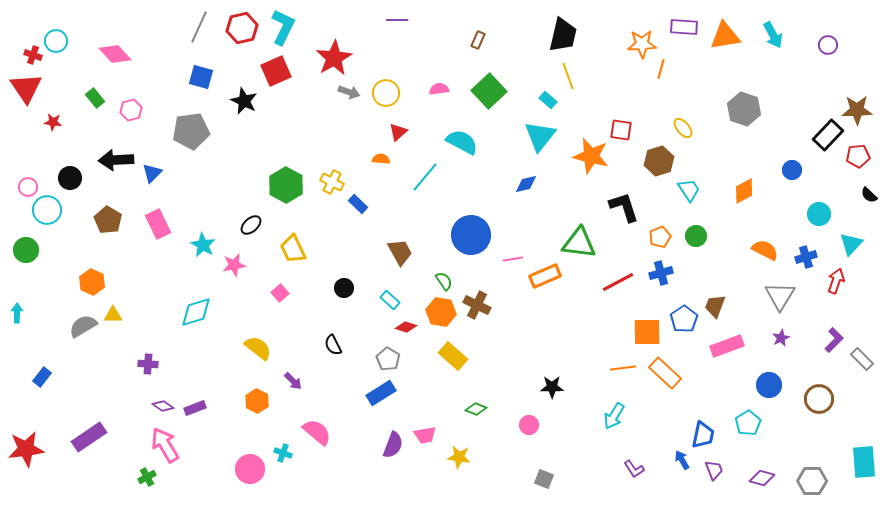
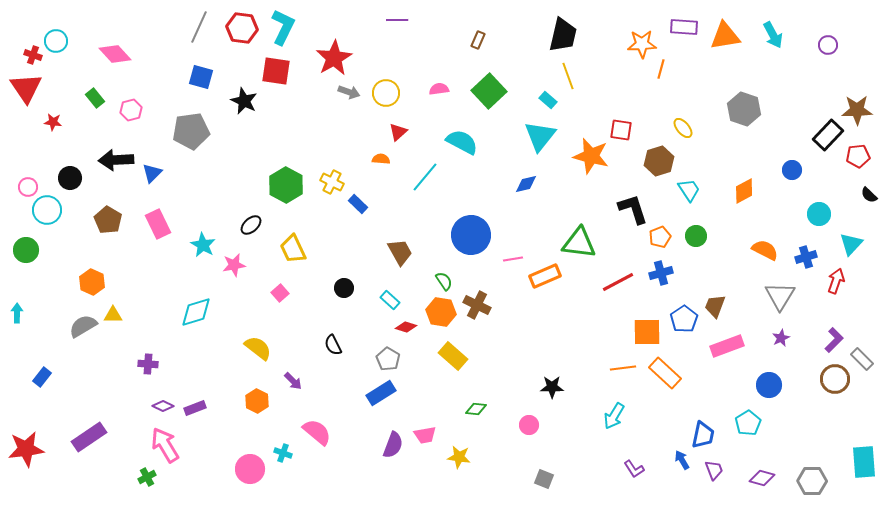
red hexagon at (242, 28): rotated 20 degrees clockwise
red square at (276, 71): rotated 32 degrees clockwise
black L-shape at (624, 207): moved 9 px right, 2 px down
brown circle at (819, 399): moved 16 px right, 20 px up
purple diamond at (163, 406): rotated 10 degrees counterclockwise
green diamond at (476, 409): rotated 15 degrees counterclockwise
